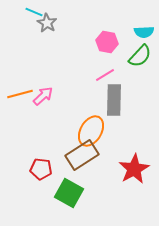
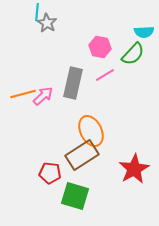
cyan line: moved 3 px right; rotated 72 degrees clockwise
pink hexagon: moved 7 px left, 5 px down
green semicircle: moved 7 px left, 2 px up
orange line: moved 3 px right
gray rectangle: moved 41 px left, 17 px up; rotated 12 degrees clockwise
orange ellipse: rotated 56 degrees counterclockwise
red pentagon: moved 9 px right, 4 px down
green square: moved 6 px right, 3 px down; rotated 12 degrees counterclockwise
